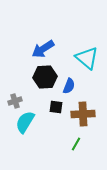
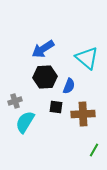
green line: moved 18 px right, 6 px down
